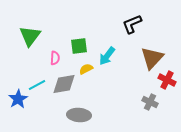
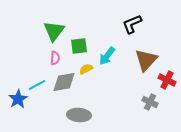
green triangle: moved 24 px right, 5 px up
brown triangle: moved 6 px left, 2 px down
gray diamond: moved 2 px up
